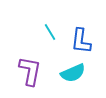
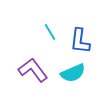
blue L-shape: moved 1 px left
purple L-shape: moved 3 px right, 1 px up; rotated 48 degrees counterclockwise
